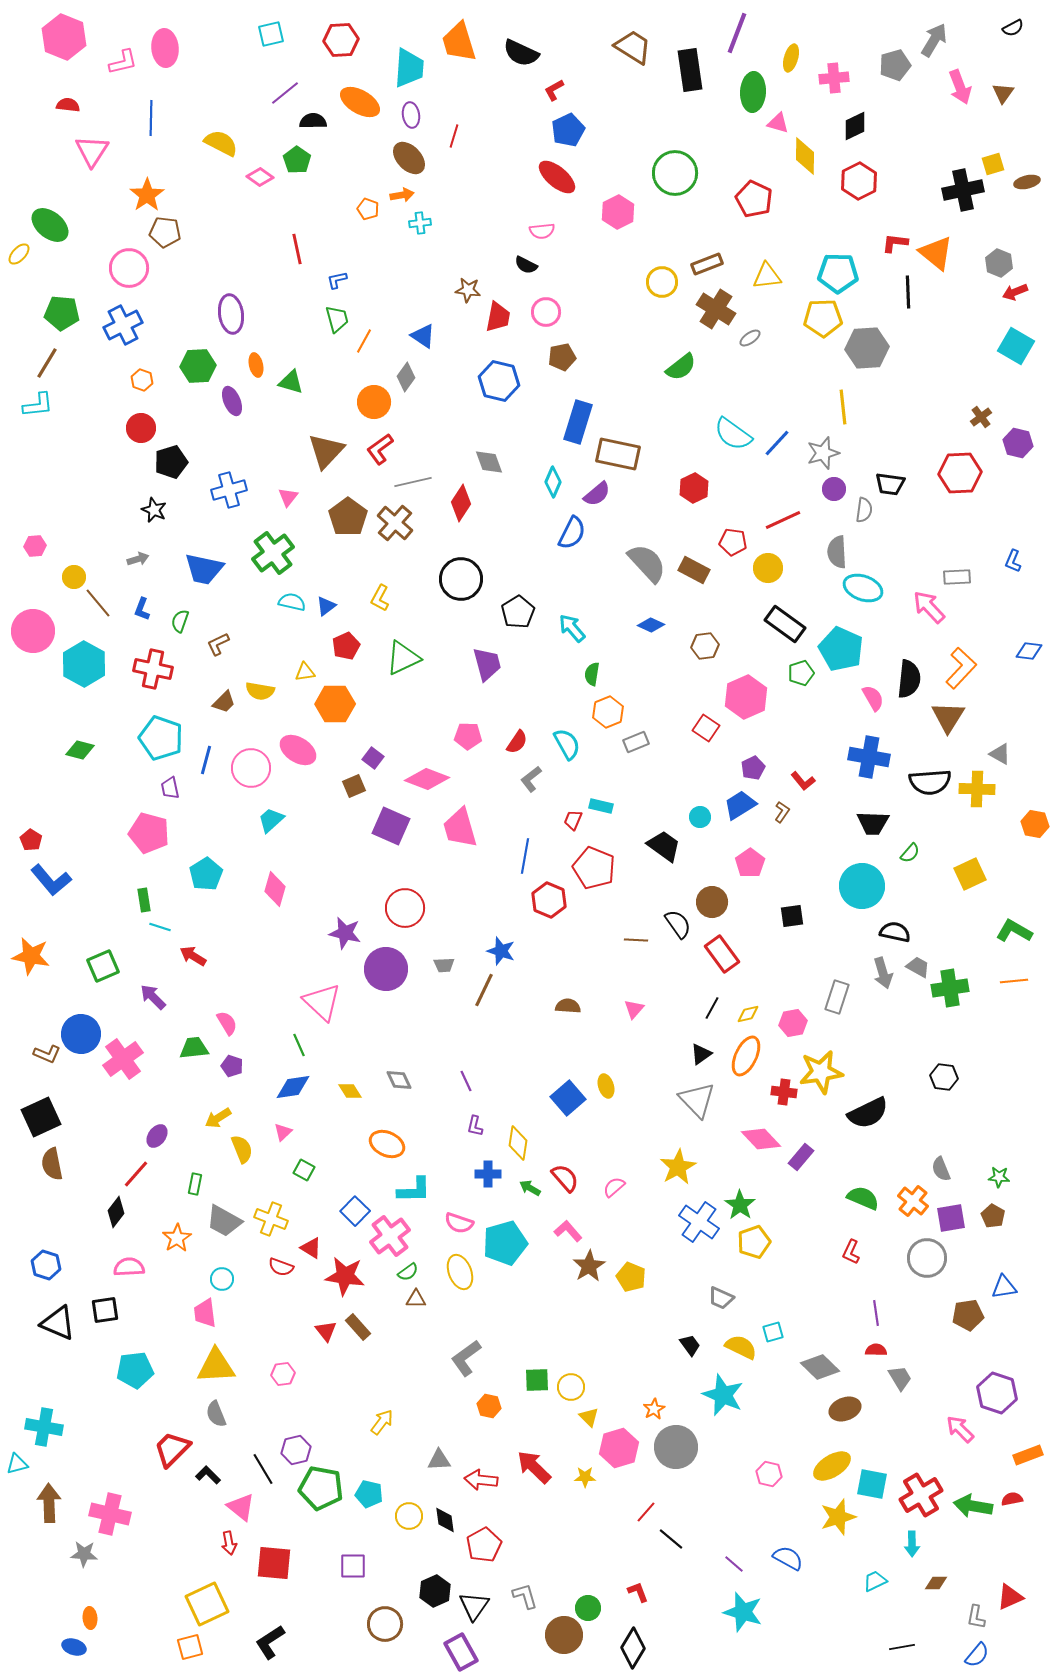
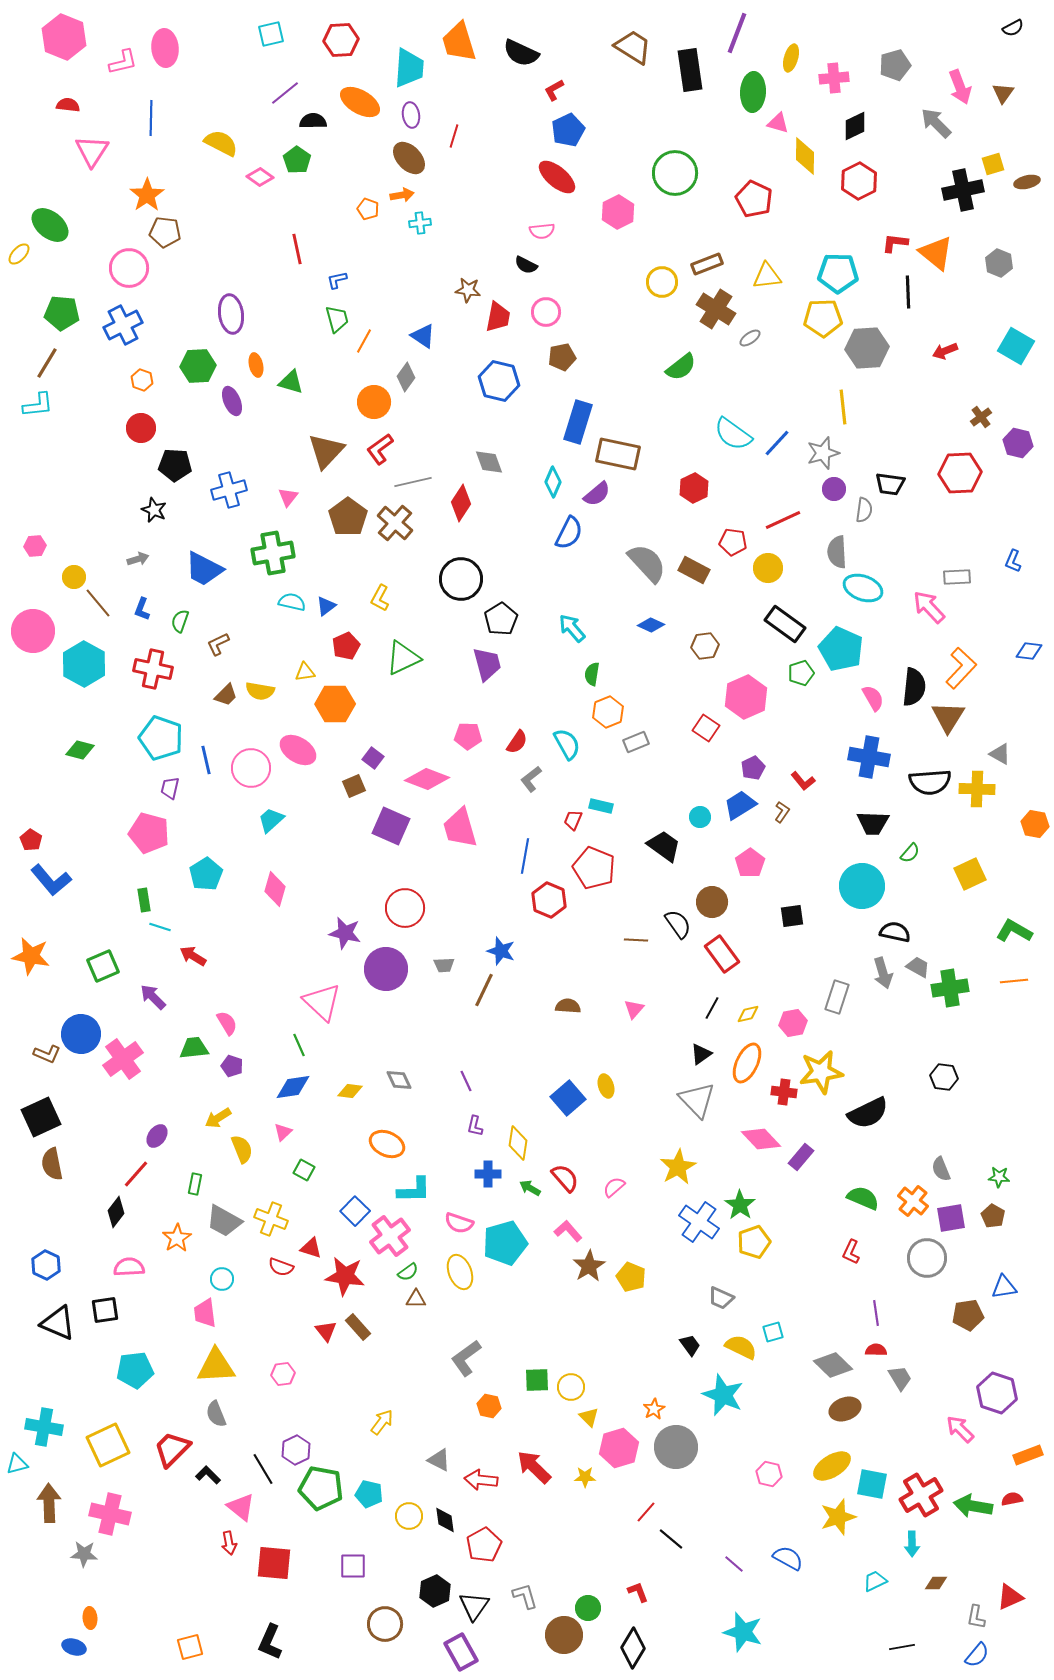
gray arrow at (934, 40): moved 2 px right, 83 px down; rotated 76 degrees counterclockwise
red arrow at (1015, 292): moved 70 px left, 59 px down
black pentagon at (171, 462): moved 4 px right, 3 px down; rotated 20 degrees clockwise
blue semicircle at (572, 533): moved 3 px left
green cross at (273, 553): rotated 27 degrees clockwise
blue trapezoid at (204, 569): rotated 15 degrees clockwise
black pentagon at (518, 612): moved 17 px left, 7 px down
black semicircle at (909, 679): moved 5 px right, 8 px down
brown trapezoid at (224, 702): moved 2 px right, 7 px up
blue line at (206, 760): rotated 28 degrees counterclockwise
purple trapezoid at (170, 788): rotated 25 degrees clockwise
orange ellipse at (746, 1056): moved 1 px right, 7 px down
yellow diamond at (350, 1091): rotated 50 degrees counterclockwise
red triangle at (311, 1248): rotated 15 degrees counterclockwise
blue hexagon at (46, 1265): rotated 8 degrees clockwise
gray diamond at (820, 1367): moved 13 px right, 2 px up
purple hexagon at (296, 1450): rotated 12 degrees counterclockwise
gray triangle at (439, 1460): rotated 30 degrees clockwise
yellow square at (207, 1604): moved 99 px left, 159 px up
cyan star at (743, 1612): moved 20 px down
black L-shape at (270, 1642): rotated 33 degrees counterclockwise
